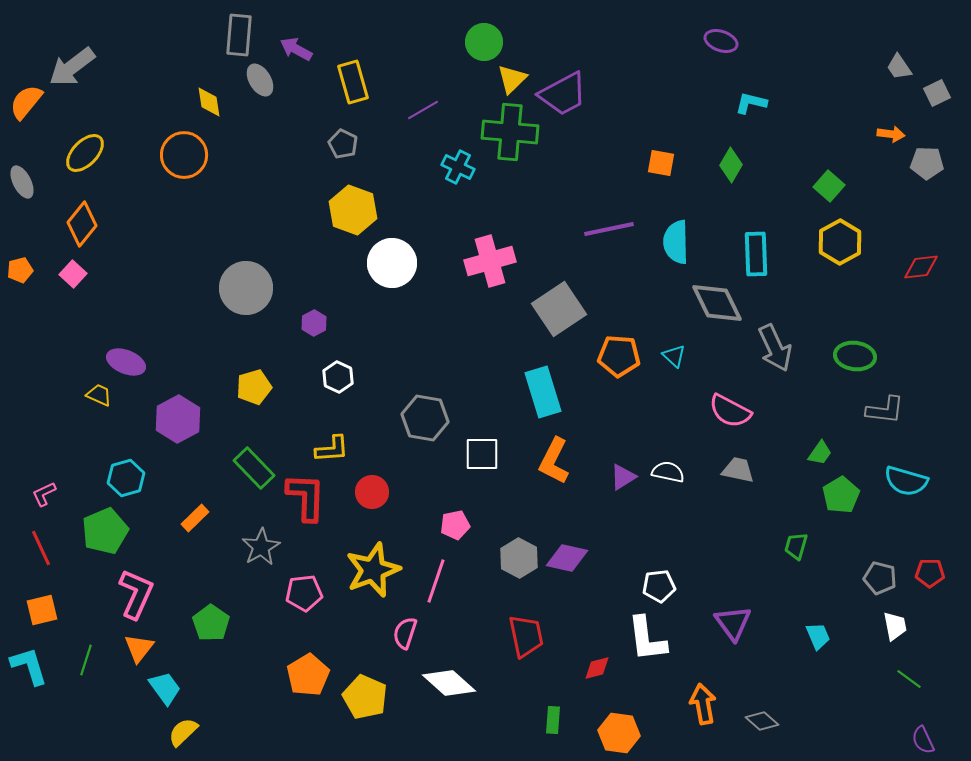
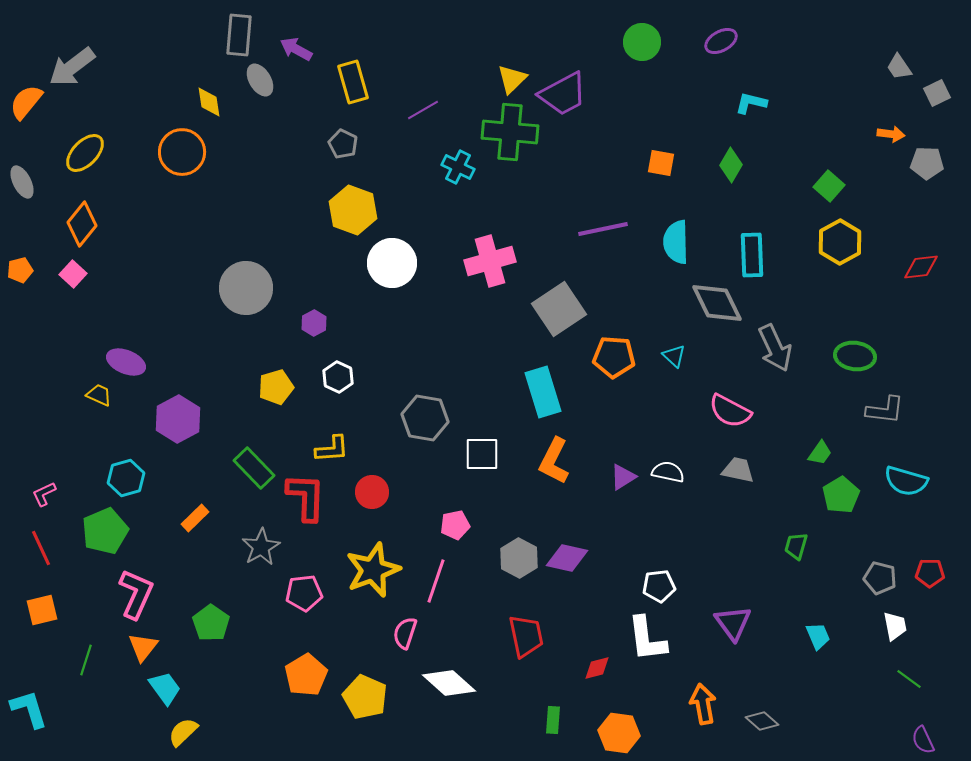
purple ellipse at (721, 41): rotated 48 degrees counterclockwise
green circle at (484, 42): moved 158 px right
orange circle at (184, 155): moved 2 px left, 3 px up
purple line at (609, 229): moved 6 px left
cyan rectangle at (756, 254): moved 4 px left, 1 px down
orange pentagon at (619, 356): moved 5 px left, 1 px down
yellow pentagon at (254, 387): moved 22 px right
orange triangle at (139, 648): moved 4 px right, 1 px up
cyan L-shape at (29, 666): moved 43 px down
orange pentagon at (308, 675): moved 2 px left
